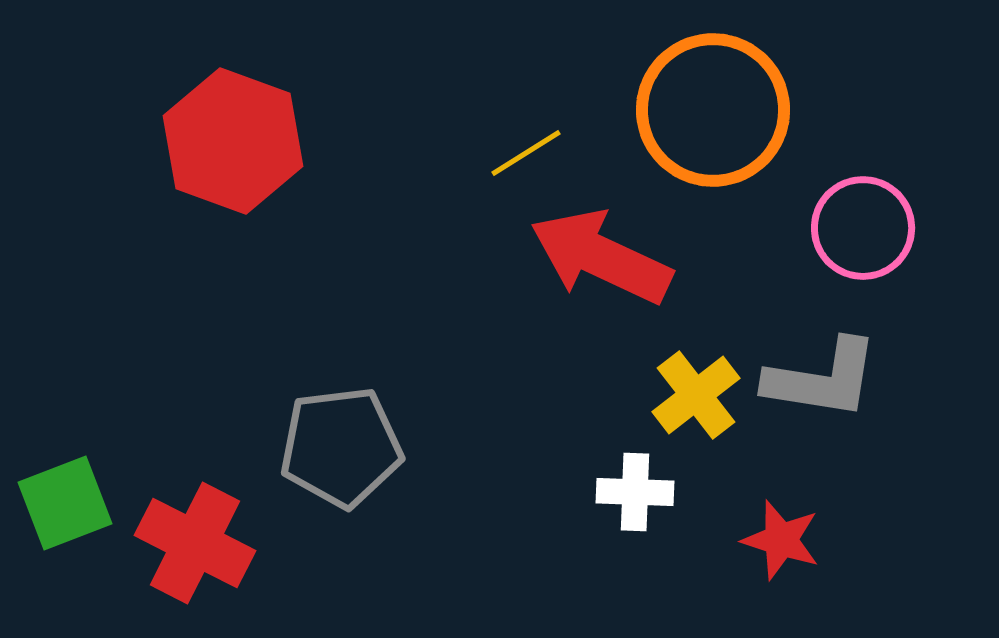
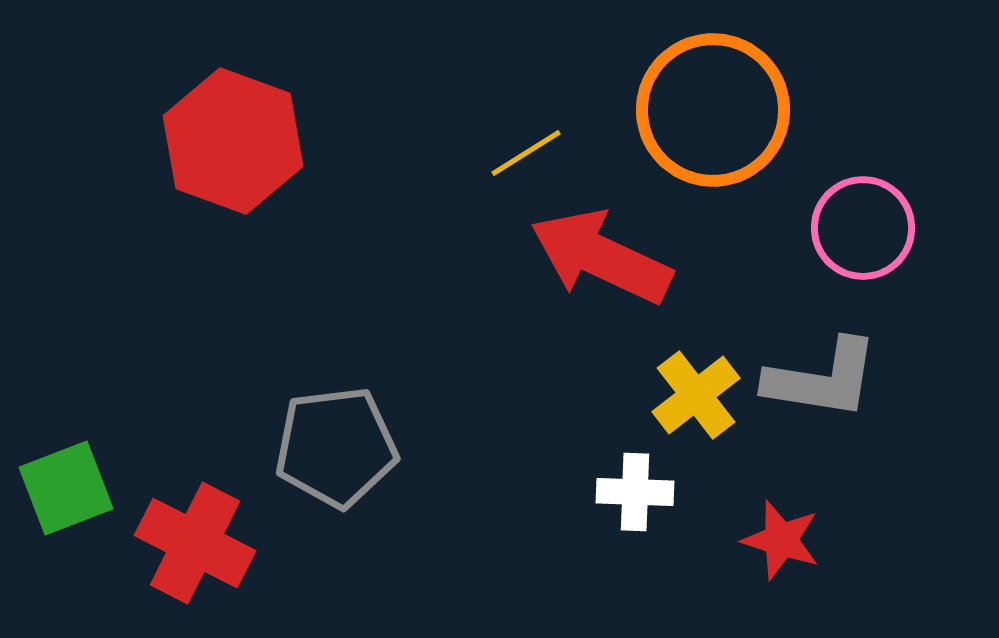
gray pentagon: moved 5 px left
green square: moved 1 px right, 15 px up
